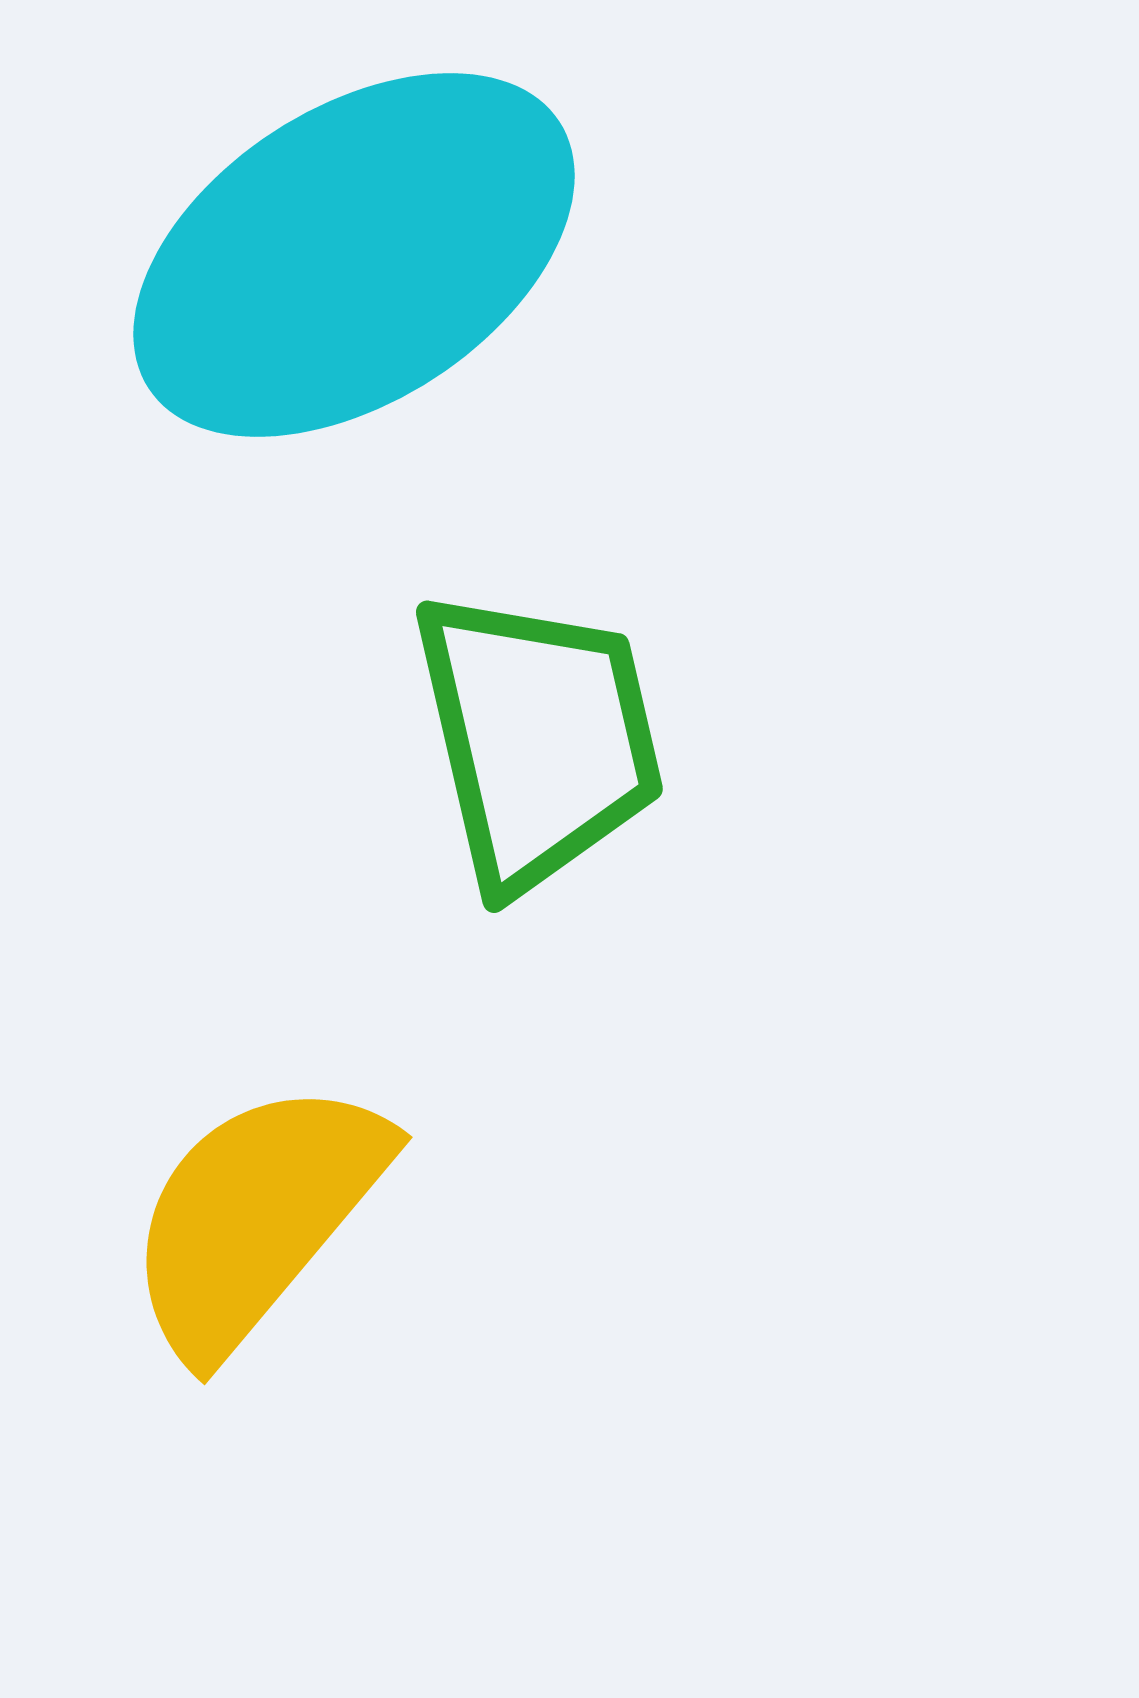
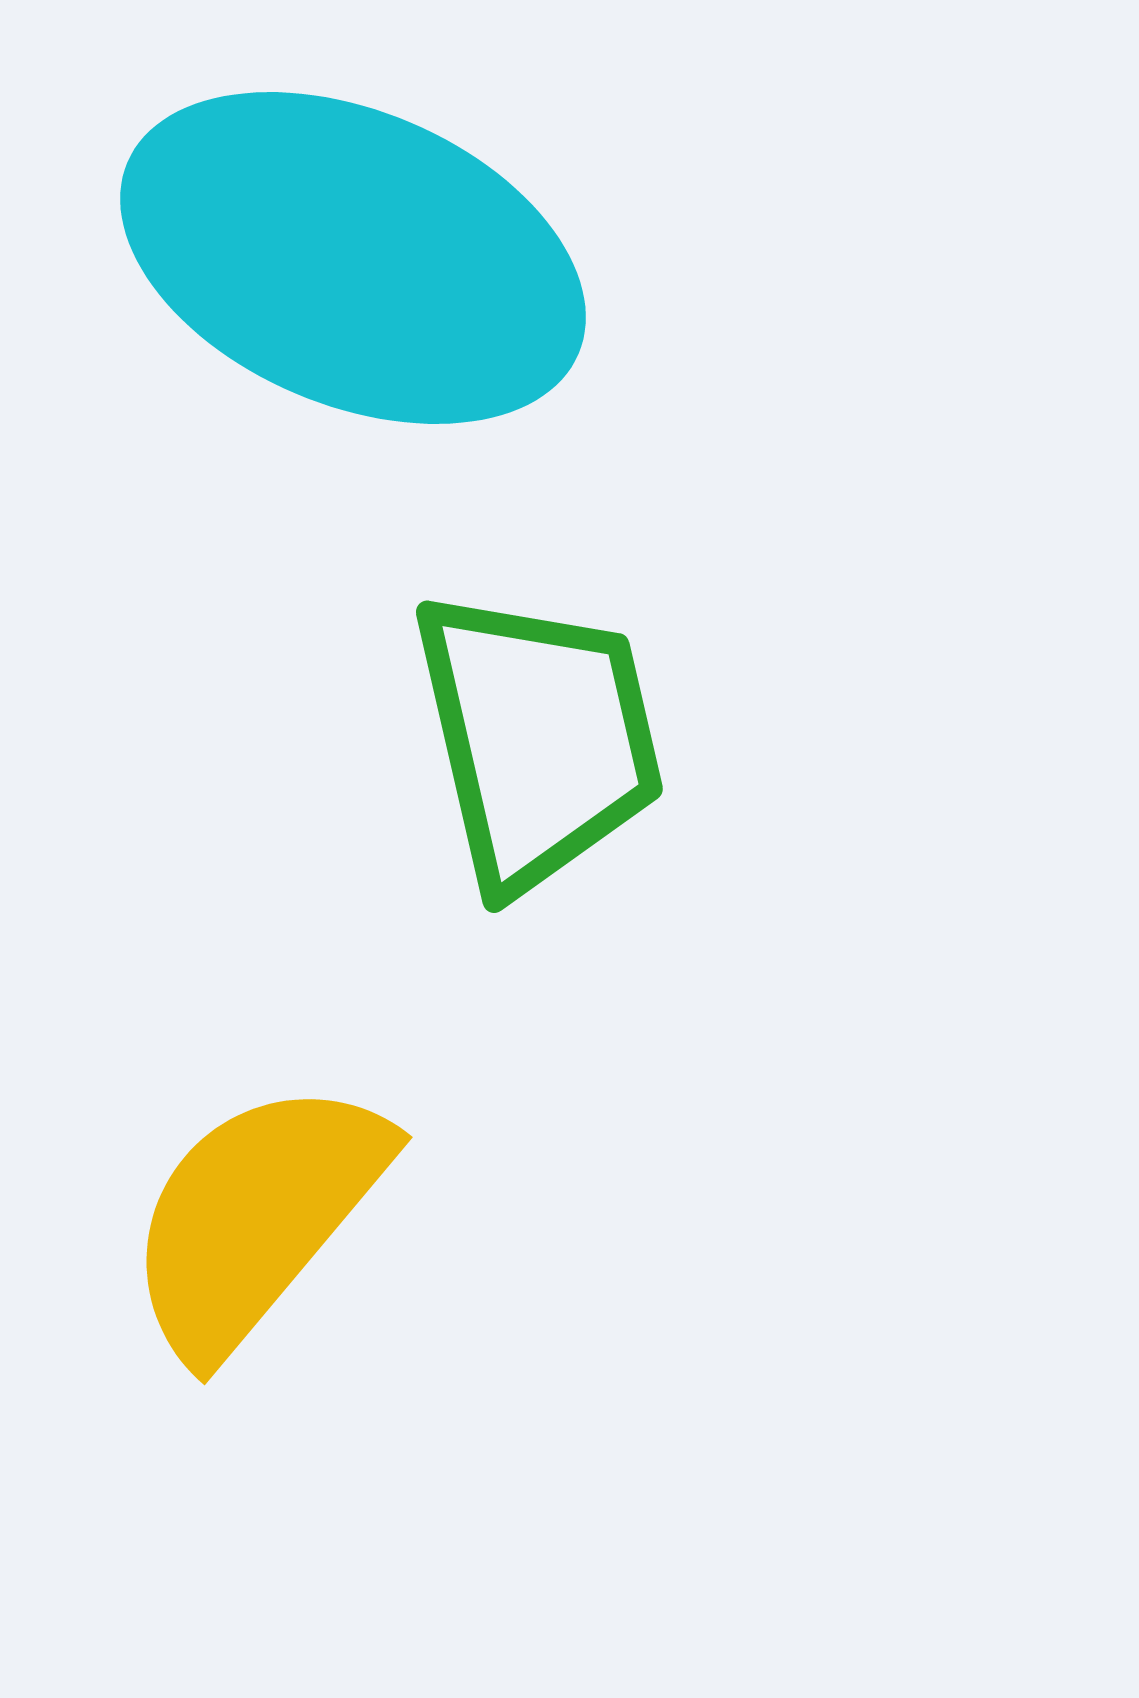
cyan ellipse: moved 1 px left, 3 px down; rotated 56 degrees clockwise
